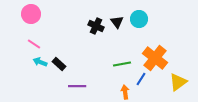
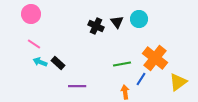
black rectangle: moved 1 px left, 1 px up
